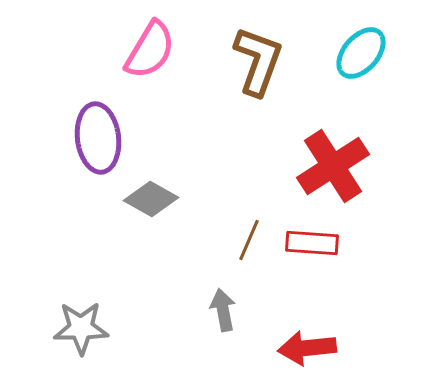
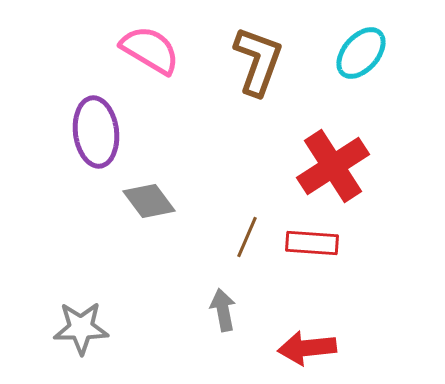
pink semicircle: rotated 90 degrees counterclockwise
purple ellipse: moved 2 px left, 6 px up
gray diamond: moved 2 px left, 2 px down; rotated 24 degrees clockwise
brown line: moved 2 px left, 3 px up
